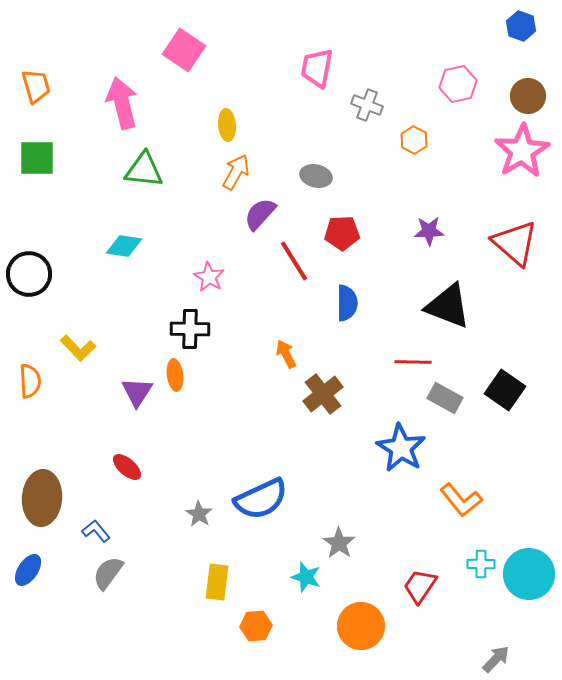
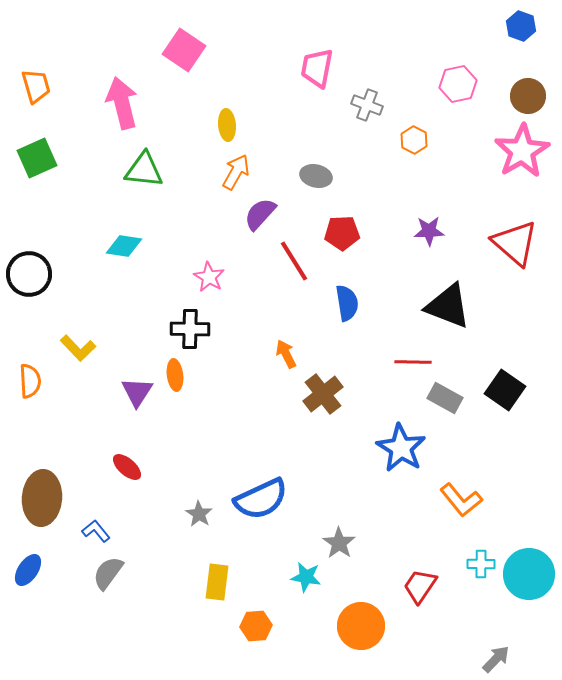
green square at (37, 158): rotated 24 degrees counterclockwise
blue semicircle at (347, 303): rotated 9 degrees counterclockwise
cyan star at (306, 577): rotated 8 degrees counterclockwise
